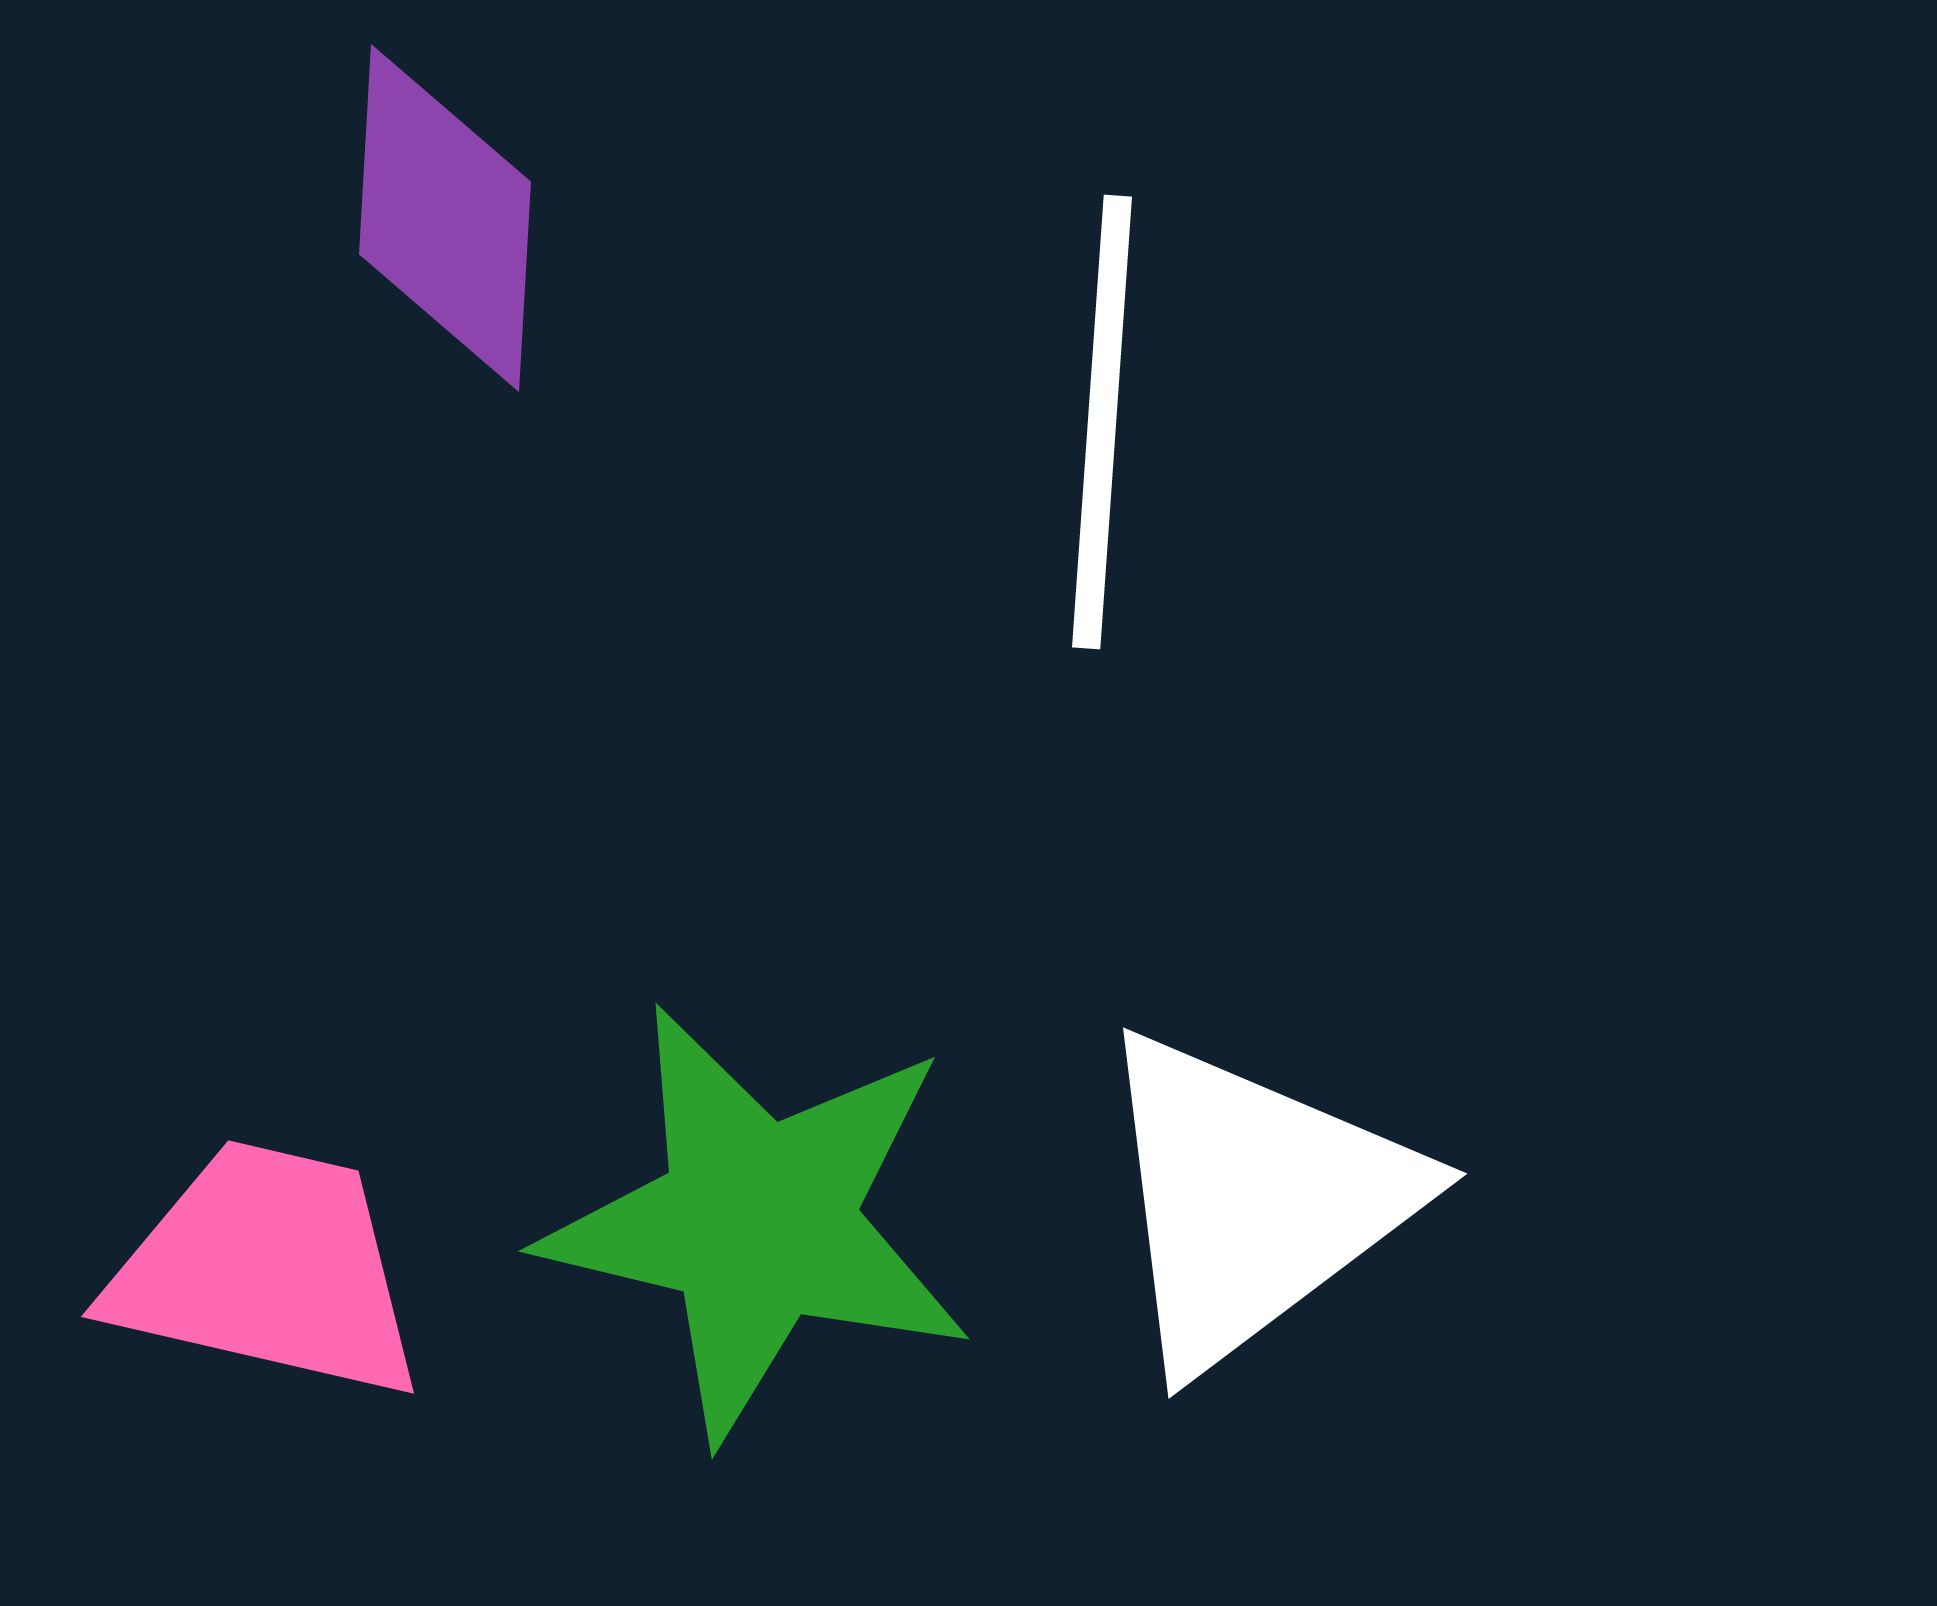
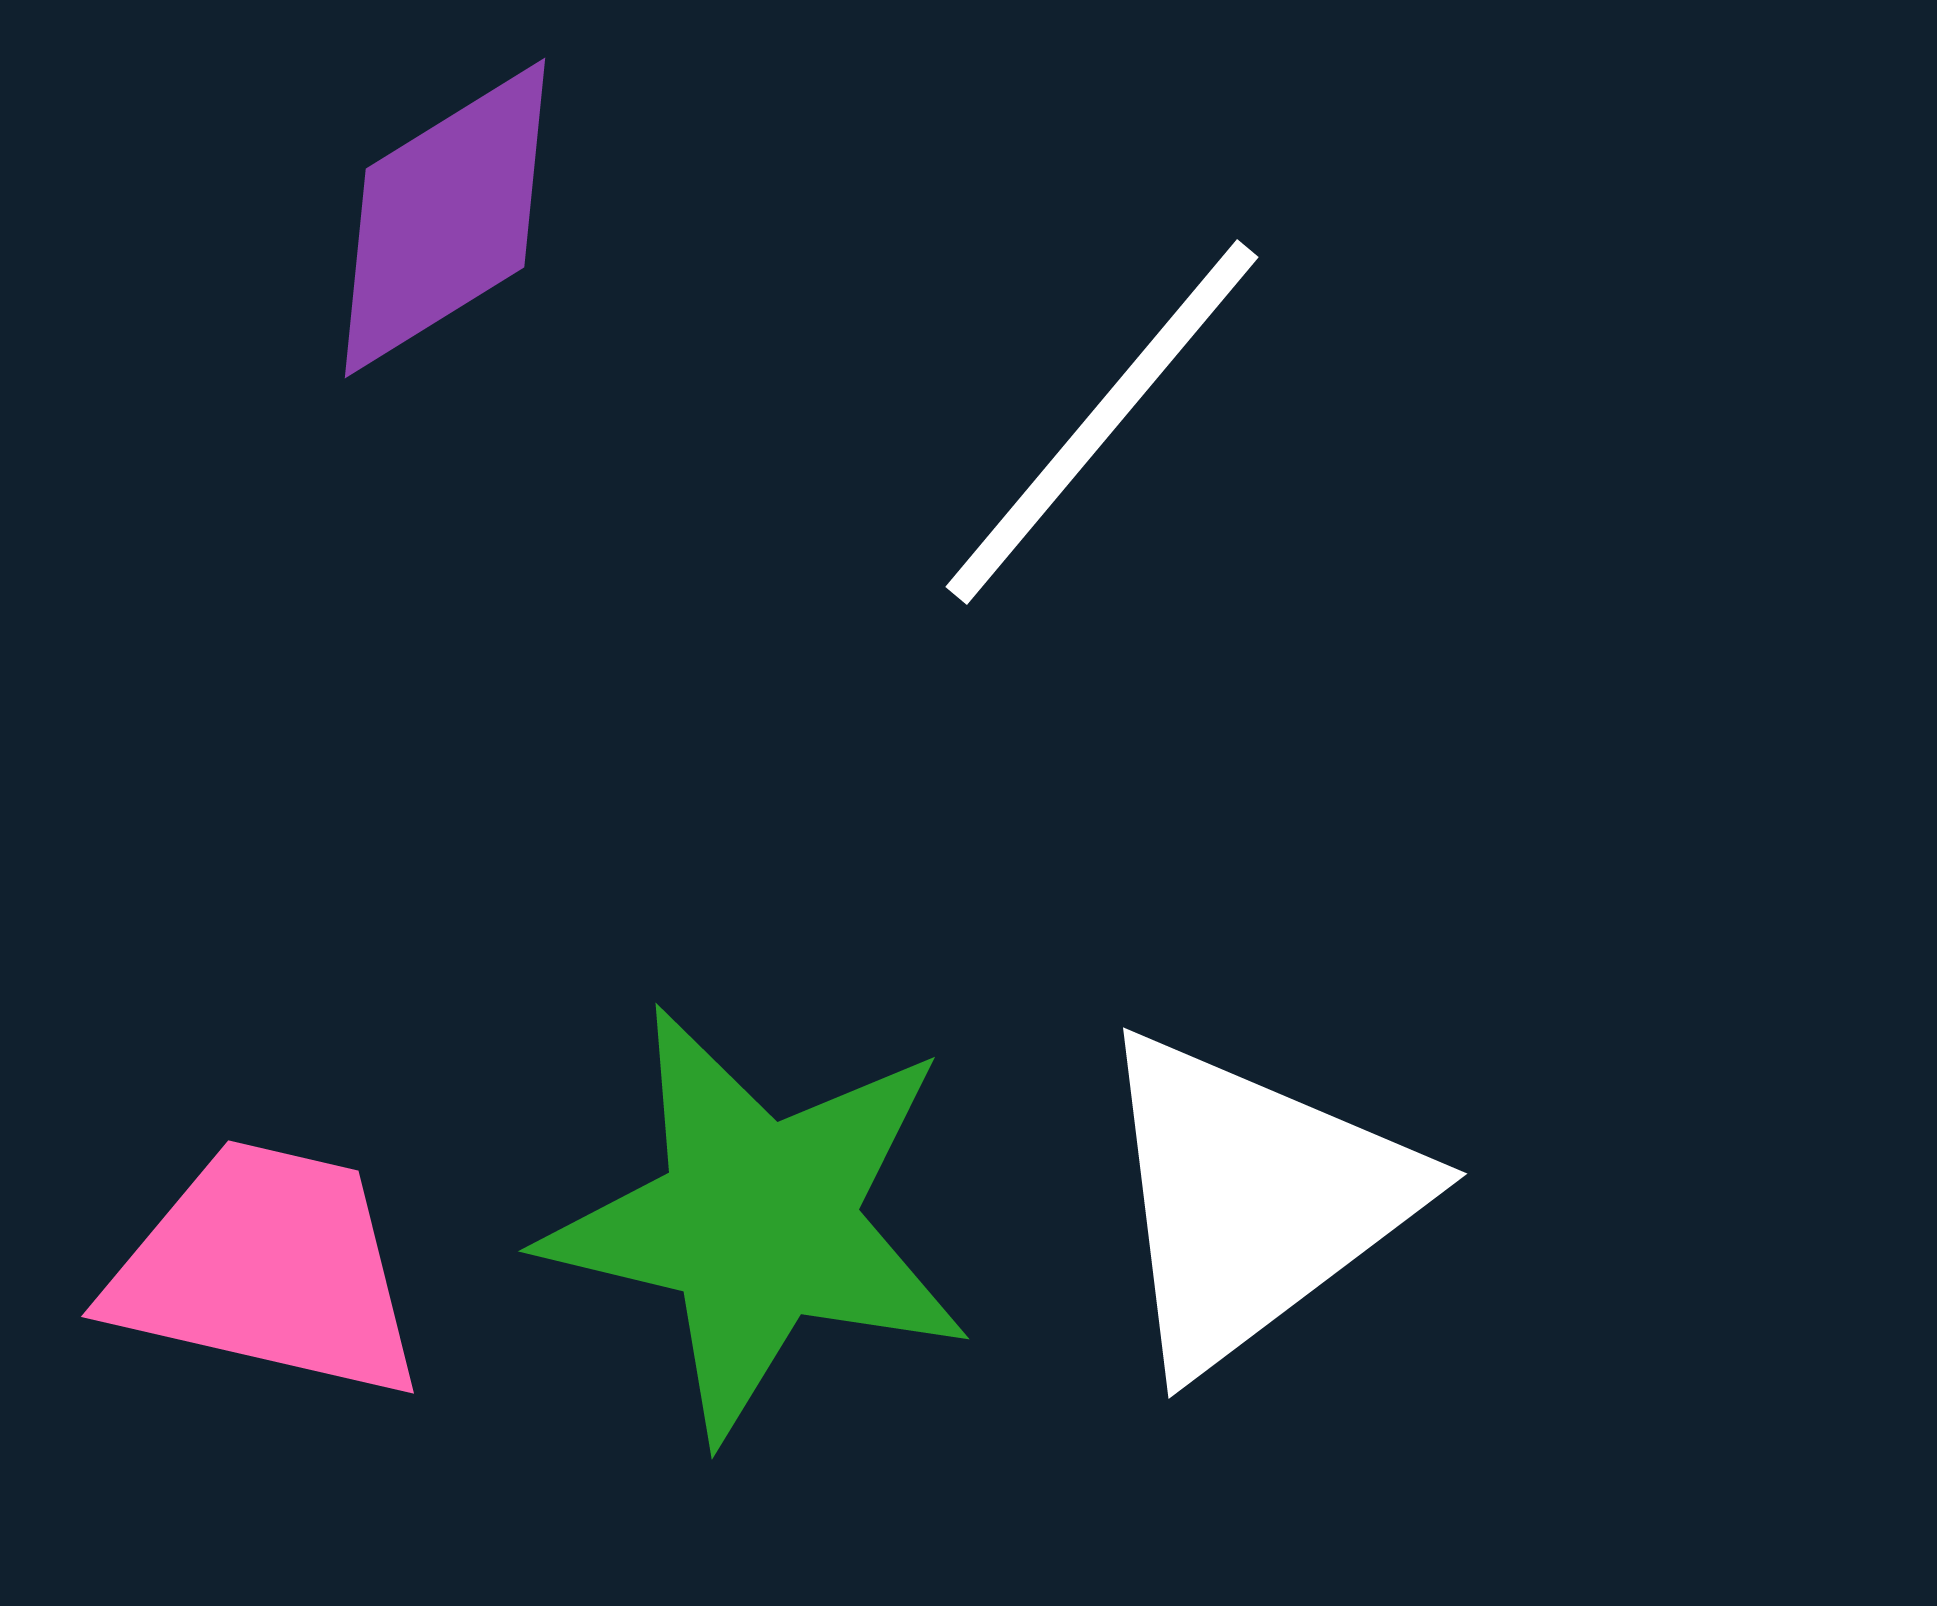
purple diamond: rotated 55 degrees clockwise
white line: rotated 36 degrees clockwise
